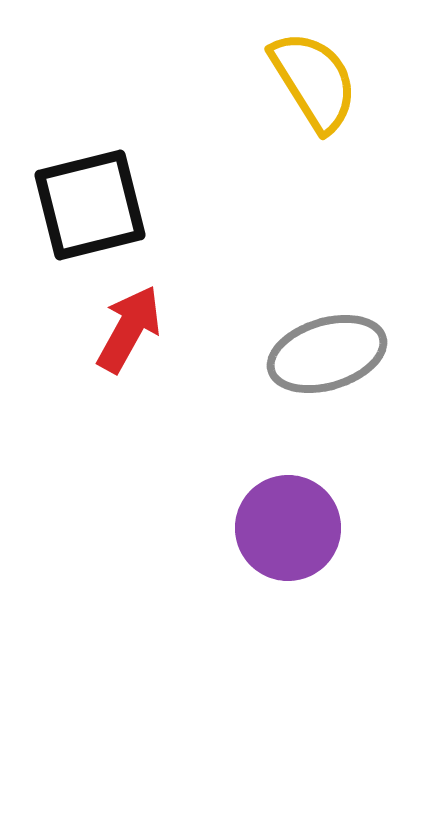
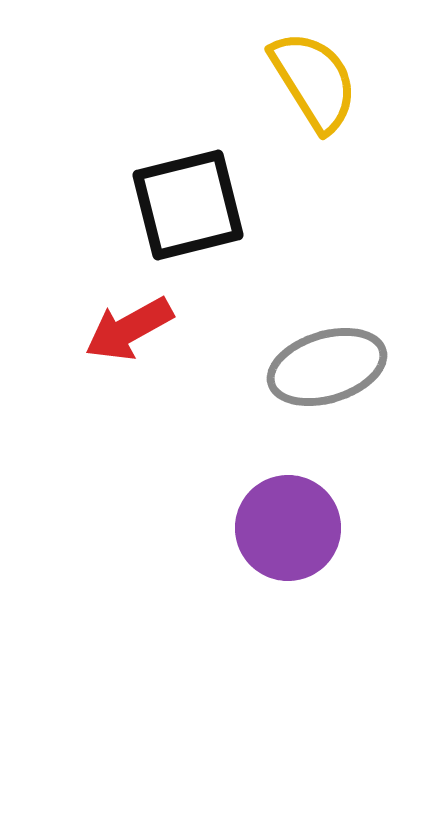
black square: moved 98 px right
red arrow: rotated 148 degrees counterclockwise
gray ellipse: moved 13 px down
